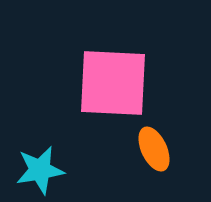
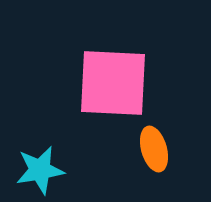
orange ellipse: rotated 9 degrees clockwise
